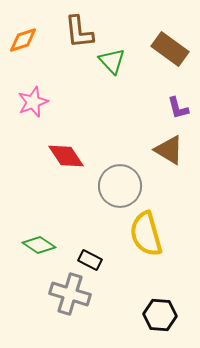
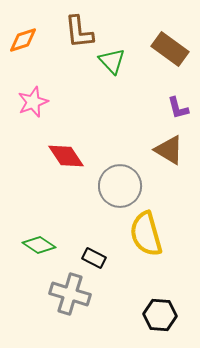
black rectangle: moved 4 px right, 2 px up
